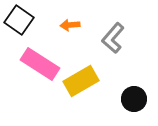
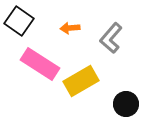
black square: moved 1 px down
orange arrow: moved 3 px down
gray L-shape: moved 2 px left
black circle: moved 8 px left, 5 px down
